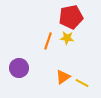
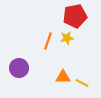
red pentagon: moved 4 px right, 1 px up
yellow star: rotated 16 degrees counterclockwise
orange triangle: rotated 35 degrees clockwise
